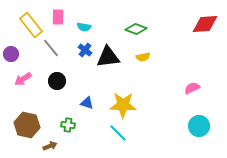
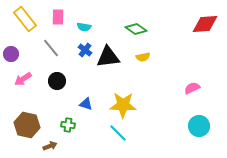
yellow rectangle: moved 6 px left, 6 px up
green diamond: rotated 15 degrees clockwise
blue triangle: moved 1 px left, 1 px down
